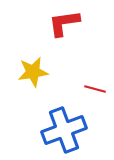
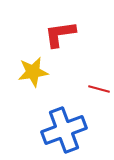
red L-shape: moved 4 px left, 11 px down
red line: moved 4 px right
